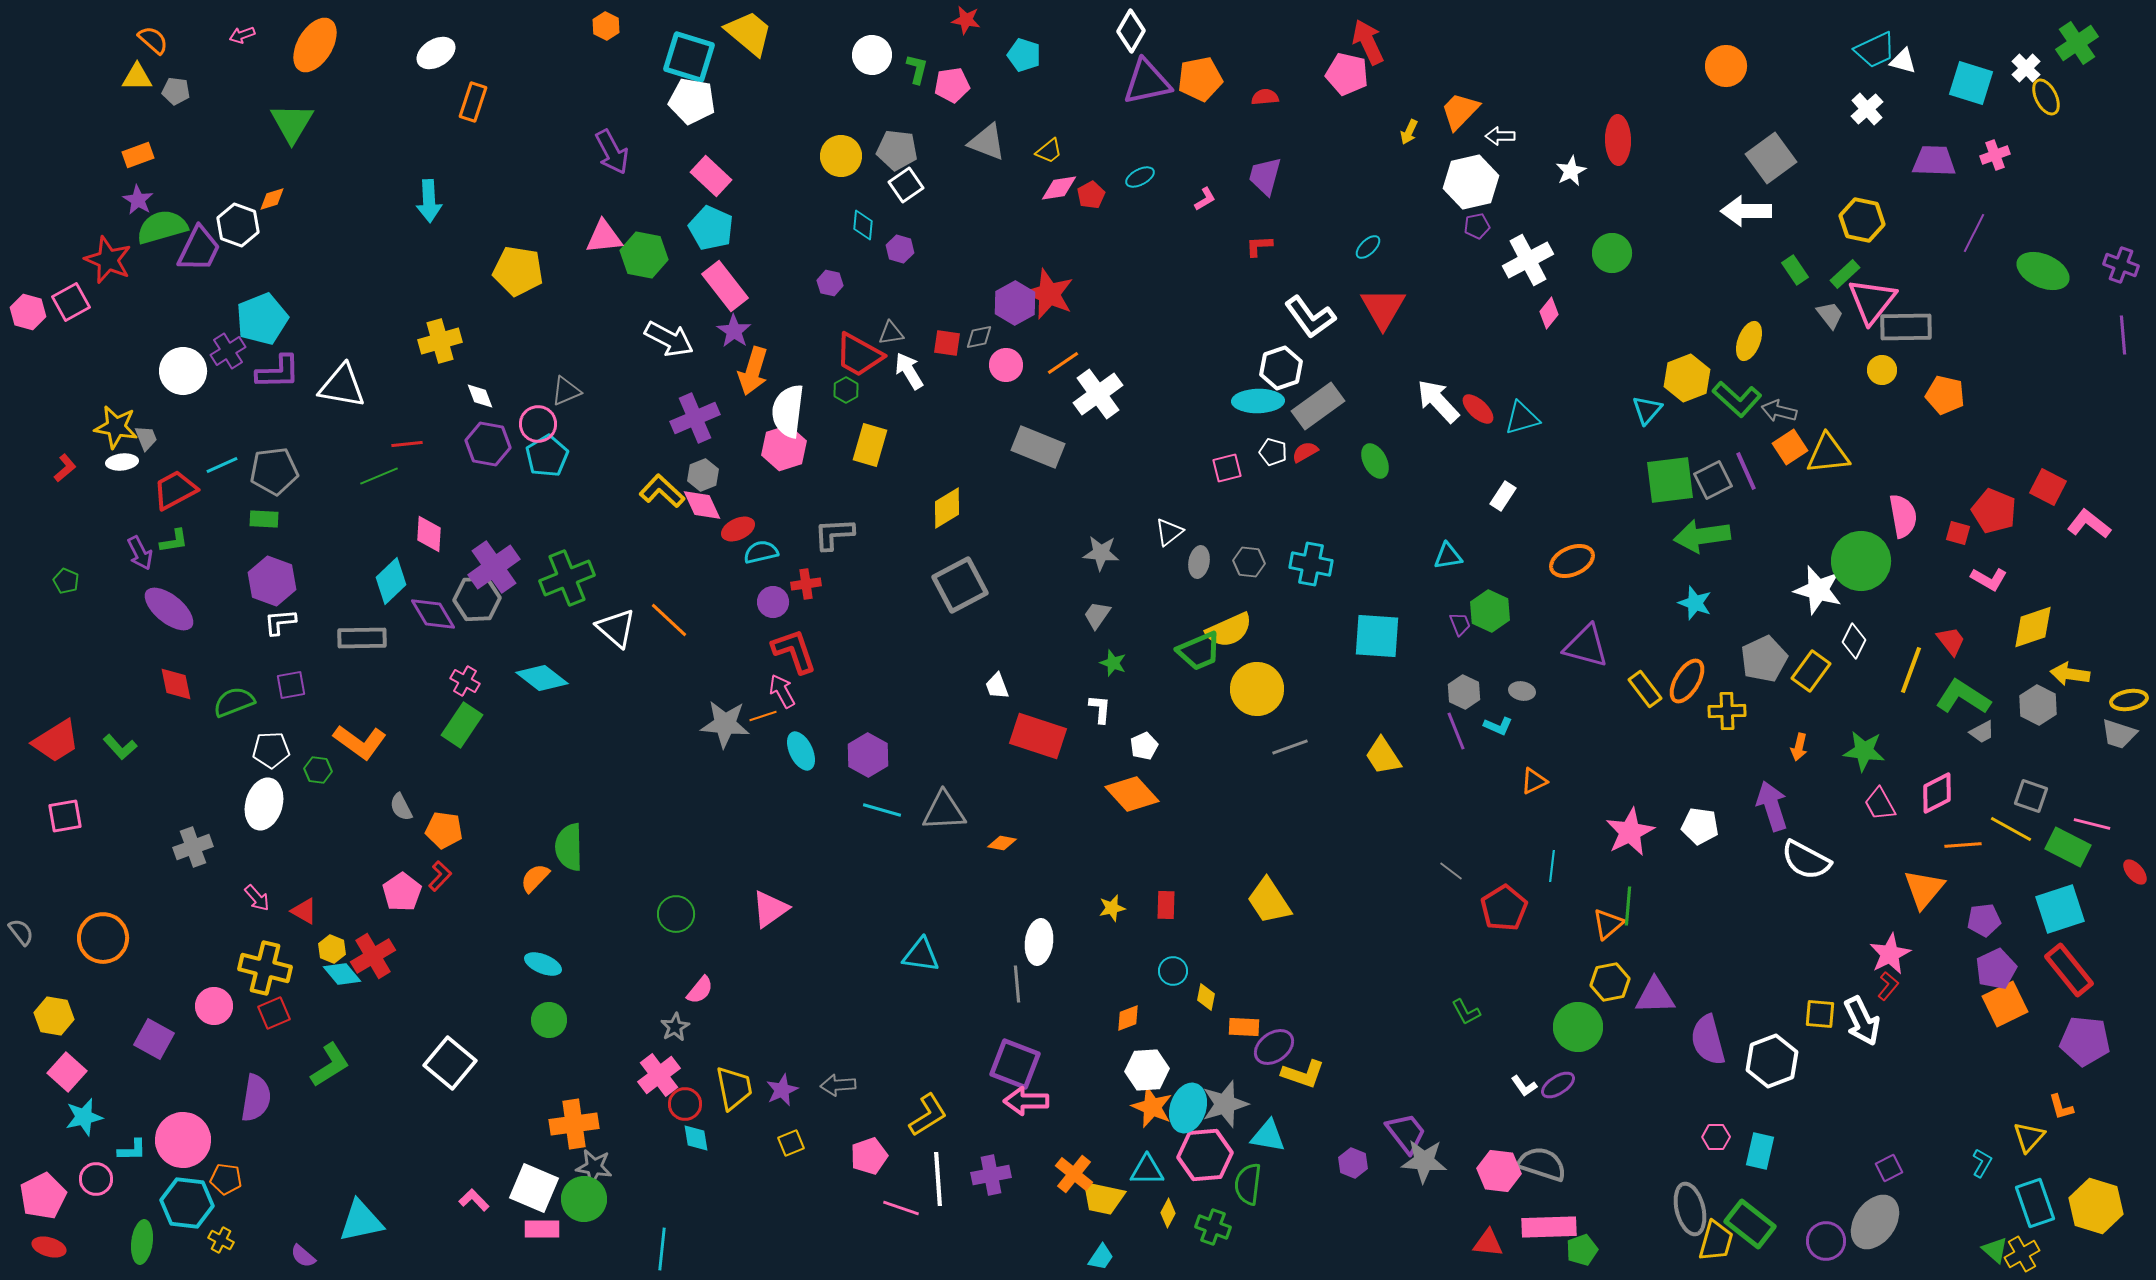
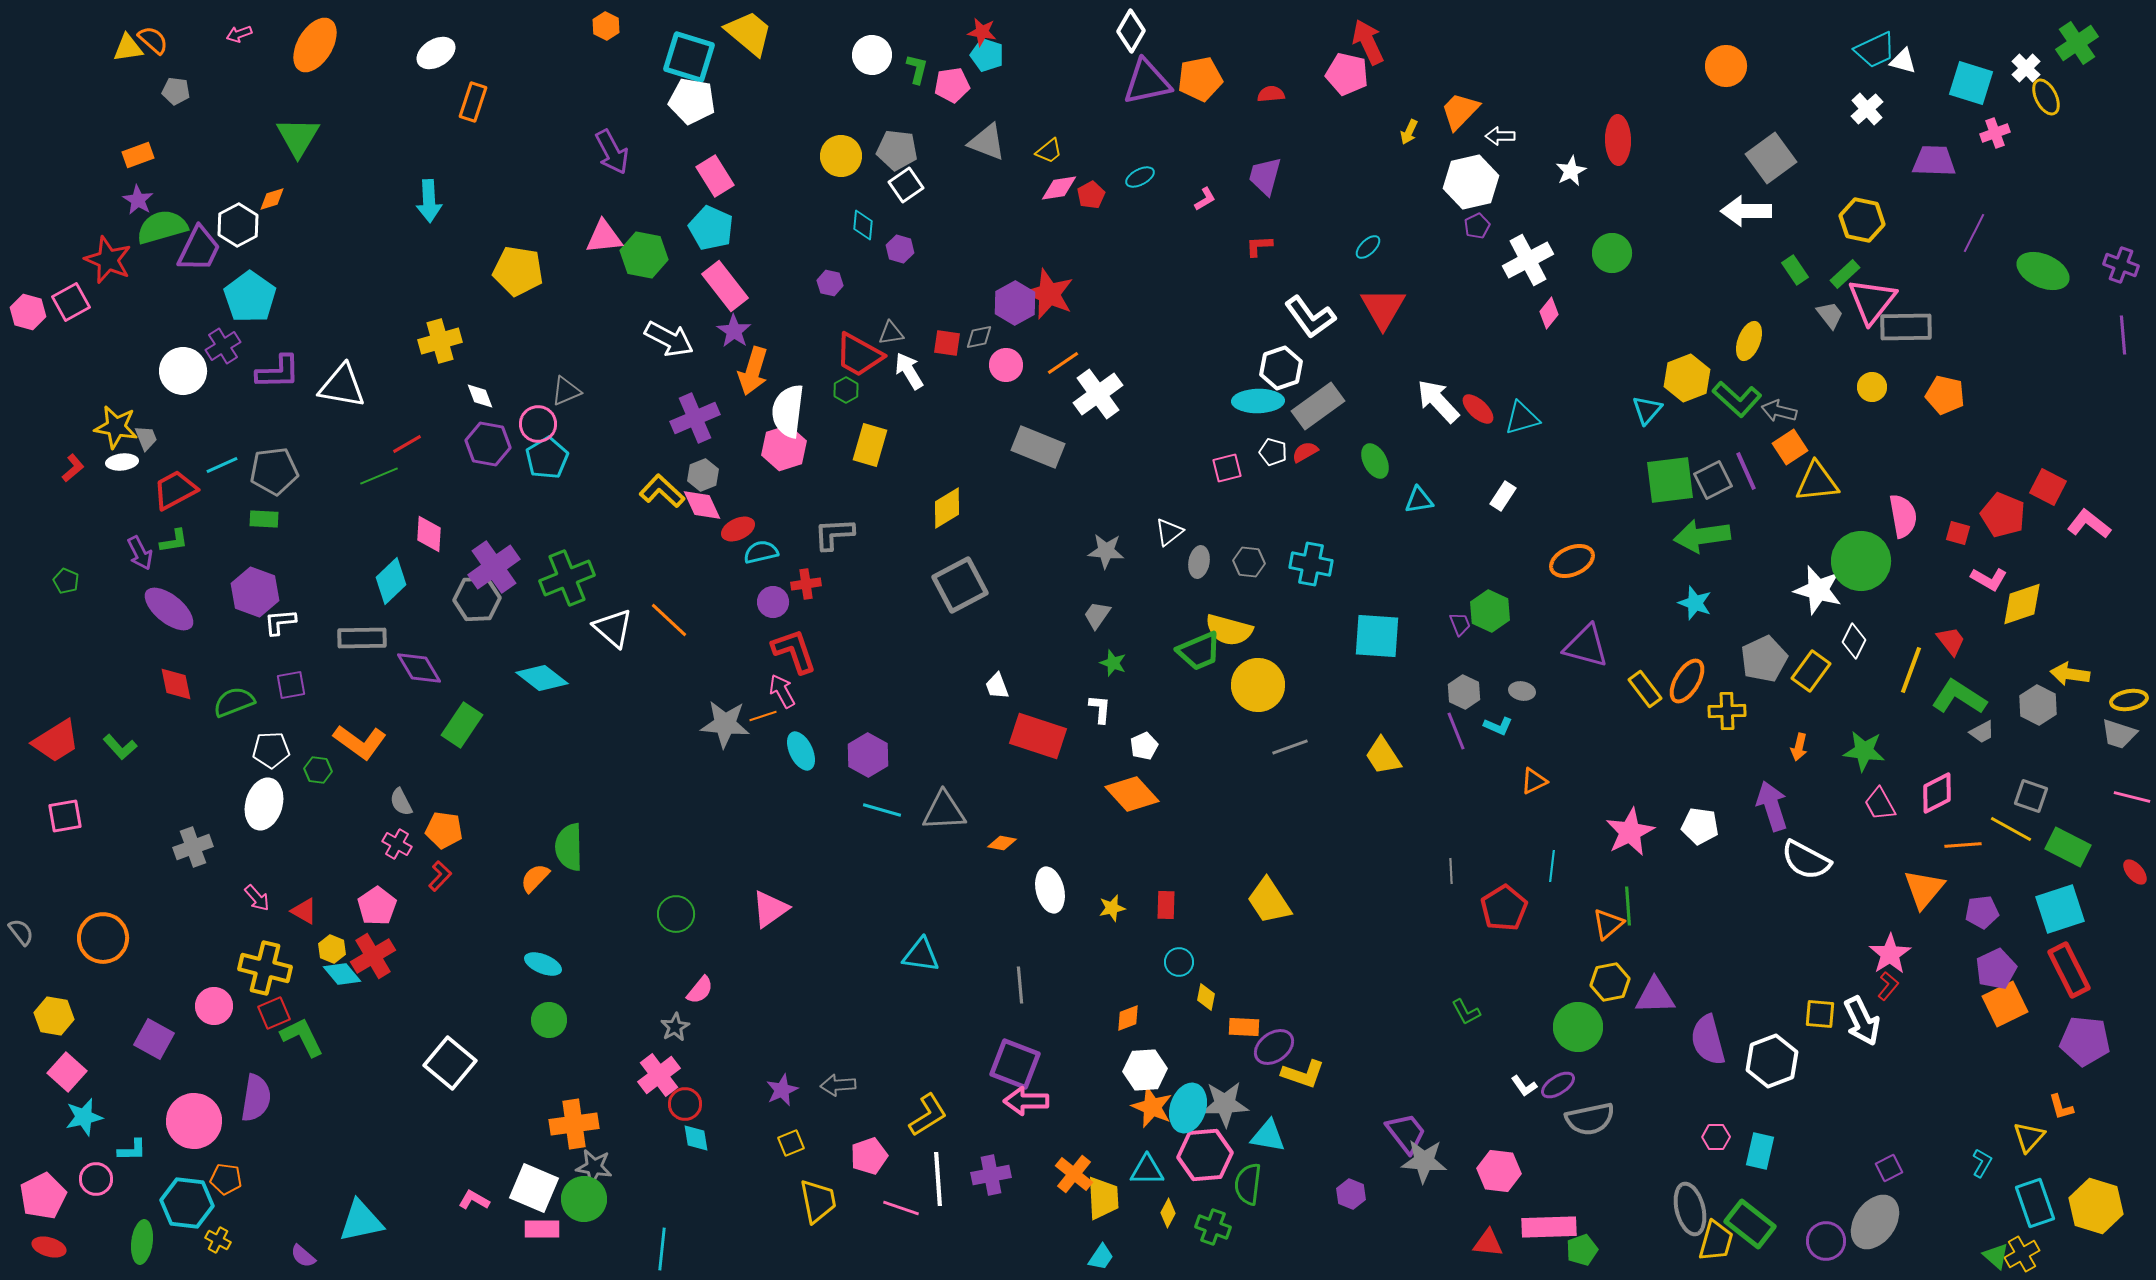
red star at (966, 20): moved 16 px right, 12 px down
pink arrow at (242, 35): moved 3 px left, 1 px up
cyan pentagon at (1024, 55): moved 37 px left
yellow triangle at (137, 77): moved 9 px left, 29 px up; rotated 8 degrees counterclockwise
red semicircle at (1265, 97): moved 6 px right, 3 px up
green triangle at (292, 123): moved 6 px right, 14 px down
pink cross at (1995, 155): moved 22 px up
pink rectangle at (711, 176): moved 4 px right; rotated 15 degrees clockwise
white hexagon at (238, 225): rotated 12 degrees clockwise
purple pentagon at (1477, 226): rotated 15 degrees counterclockwise
cyan pentagon at (262, 319): moved 12 px left, 22 px up; rotated 15 degrees counterclockwise
purple cross at (228, 351): moved 5 px left, 5 px up
yellow circle at (1882, 370): moved 10 px left, 17 px down
red line at (407, 444): rotated 24 degrees counterclockwise
yellow triangle at (1828, 454): moved 11 px left, 28 px down
cyan pentagon at (547, 456): moved 2 px down
red L-shape at (65, 468): moved 8 px right
red pentagon at (1994, 511): moved 9 px right, 4 px down
gray star at (1101, 553): moved 5 px right, 2 px up
cyan triangle at (1448, 556): moved 29 px left, 56 px up
purple hexagon at (272, 581): moved 17 px left, 11 px down
purple diamond at (433, 614): moved 14 px left, 54 px down
yellow diamond at (2033, 627): moved 11 px left, 23 px up
white triangle at (616, 628): moved 3 px left
yellow semicircle at (1229, 630): rotated 39 degrees clockwise
pink cross at (465, 681): moved 68 px left, 163 px down
yellow circle at (1257, 689): moved 1 px right, 4 px up
green L-shape at (1963, 697): moved 4 px left
gray semicircle at (401, 807): moved 5 px up
pink line at (2092, 824): moved 40 px right, 27 px up
gray line at (1451, 871): rotated 50 degrees clockwise
pink pentagon at (402, 892): moved 25 px left, 14 px down
green line at (1628, 906): rotated 9 degrees counterclockwise
purple pentagon at (1984, 920): moved 2 px left, 8 px up
white ellipse at (1039, 942): moved 11 px right, 52 px up; rotated 21 degrees counterclockwise
pink star at (1890, 954): rotated 6 degrees counterclockwise
red rectangle at (2069, 970): rotated 12 degrees clockwise
cyan circle at (1173, 971): moved 6 px right, 9 px up
gray line at (1017, 984): moved 3 px right, 1 px down
green L-shape at (330, 1065): moved 28 px left, 28 px up; rotated 84 degrees counterclockwise
white hexagon at (1147, 1070): moved 2 px left
yellow trapezoid at (734, 1088): moved 84 px right, 113 px down
gray star at (1225, 1104): rotated 15 degrees clockwise
pink circle at (183, 1140): moved 11 px right, 19 px up
purple hexagon at (1353, 1163): moved 2 px left, 31 px down
gray semicircle at (1542, 1164): moved 48 px right, 45 px up; rotated 150 degrees clockwise
yellow trapezoid at (1103, 1198): rotated 105 degrees counterclockwise
pink L-shape at (474, 1200): rotated 16 degrees counterclockwise
yellow cross at (221, 1240): moved 3 px left
green triangle at (1995, 1250): moved 1 px right, 6 px down
